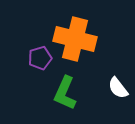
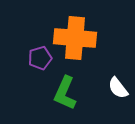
orange cross: moved 1 px up; rotated 9 degrees counterclockwise
